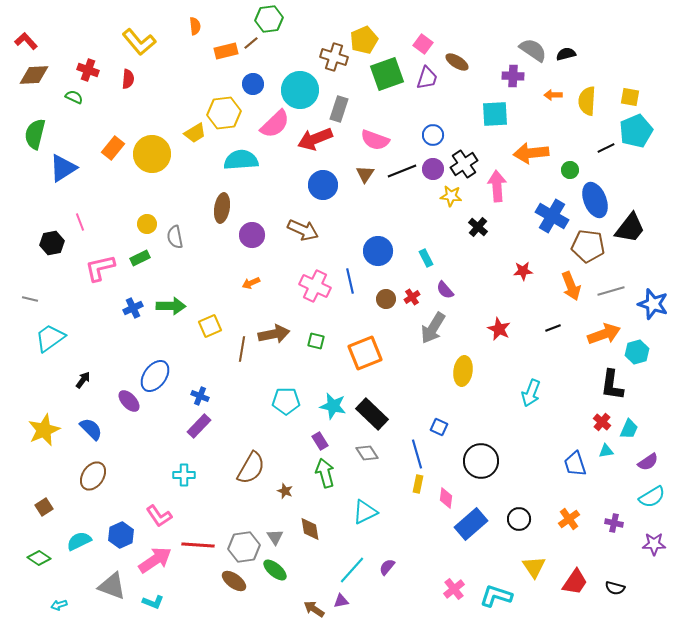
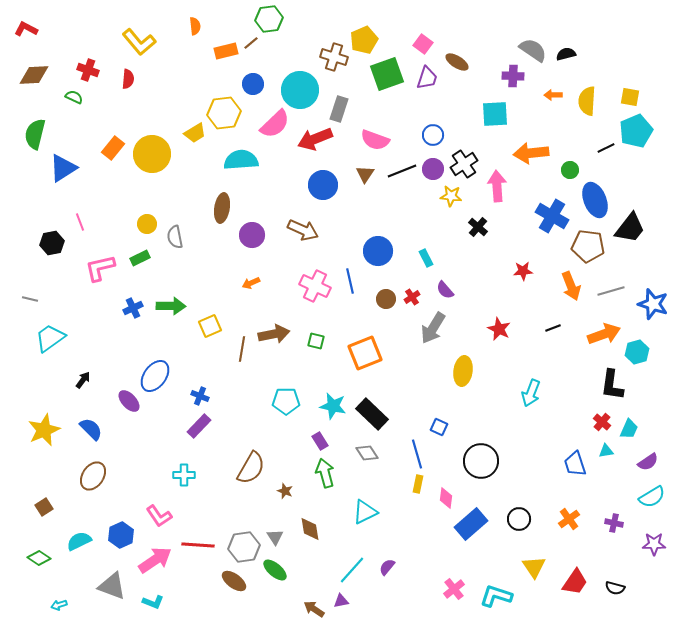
red L-shape at (26, 41): moved 12 px up; rotated 20 degrees counterclockwise
